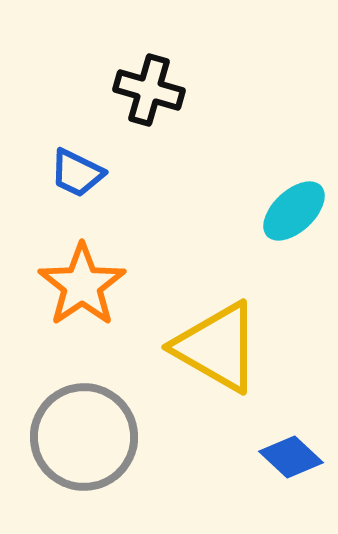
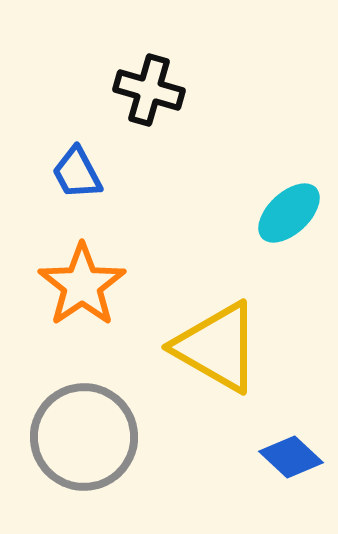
blue trapezoid: rotated 36 degrees clockwise
cyan ellipse: moved 5 px left, 2 px down
